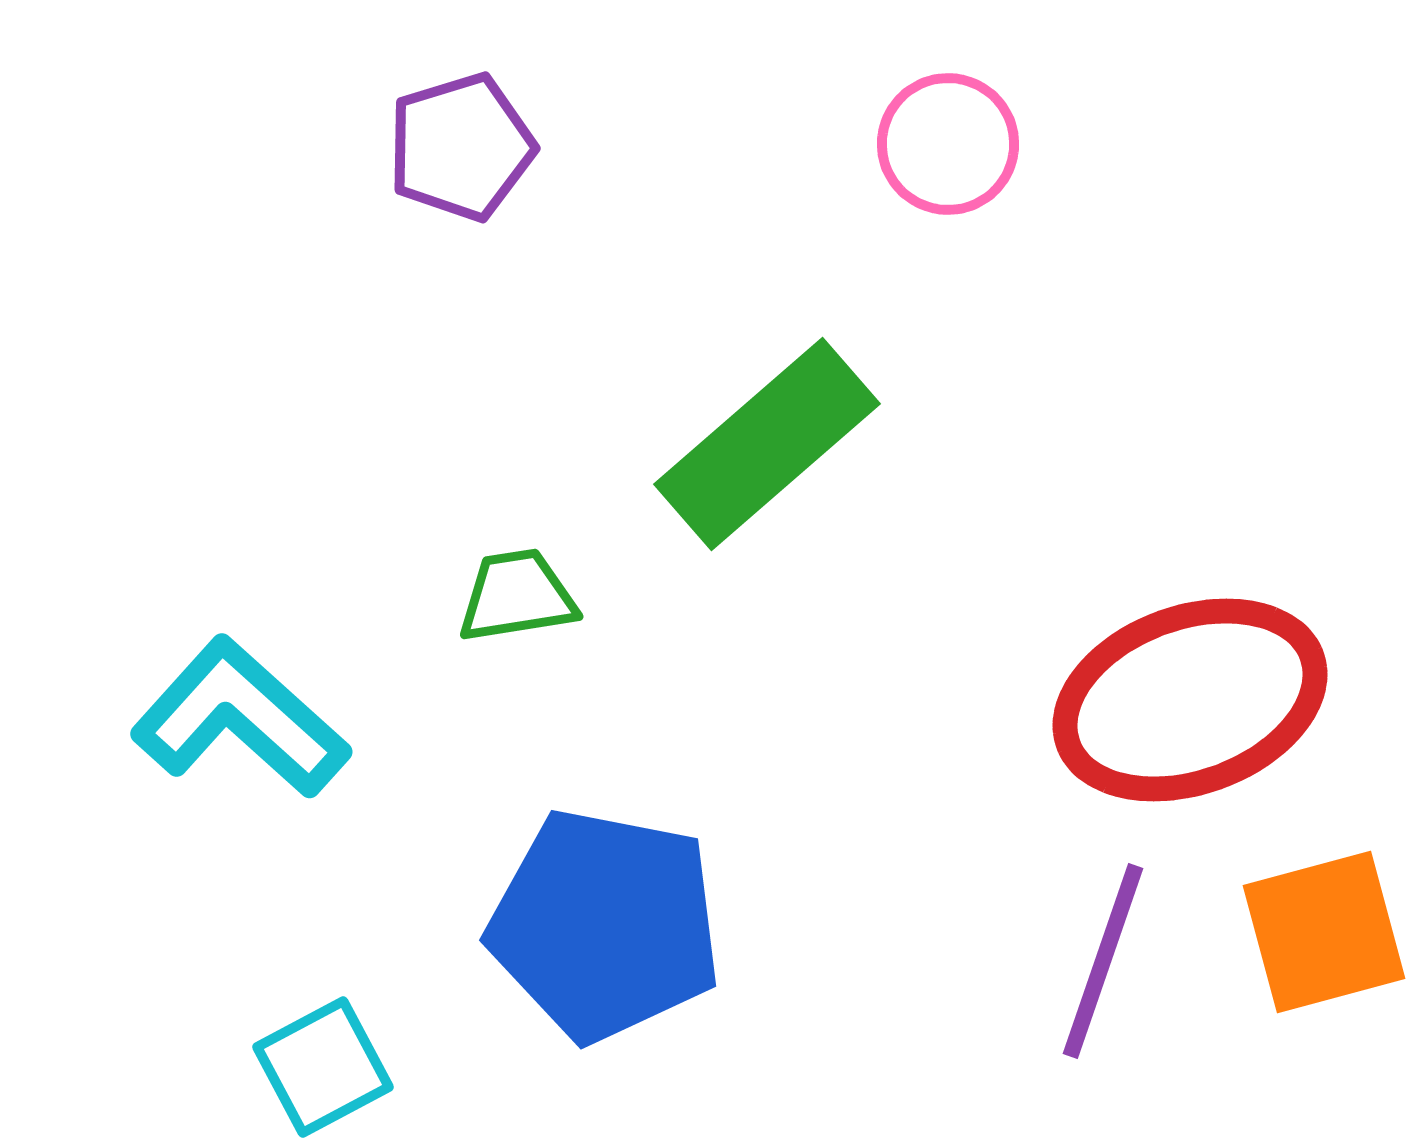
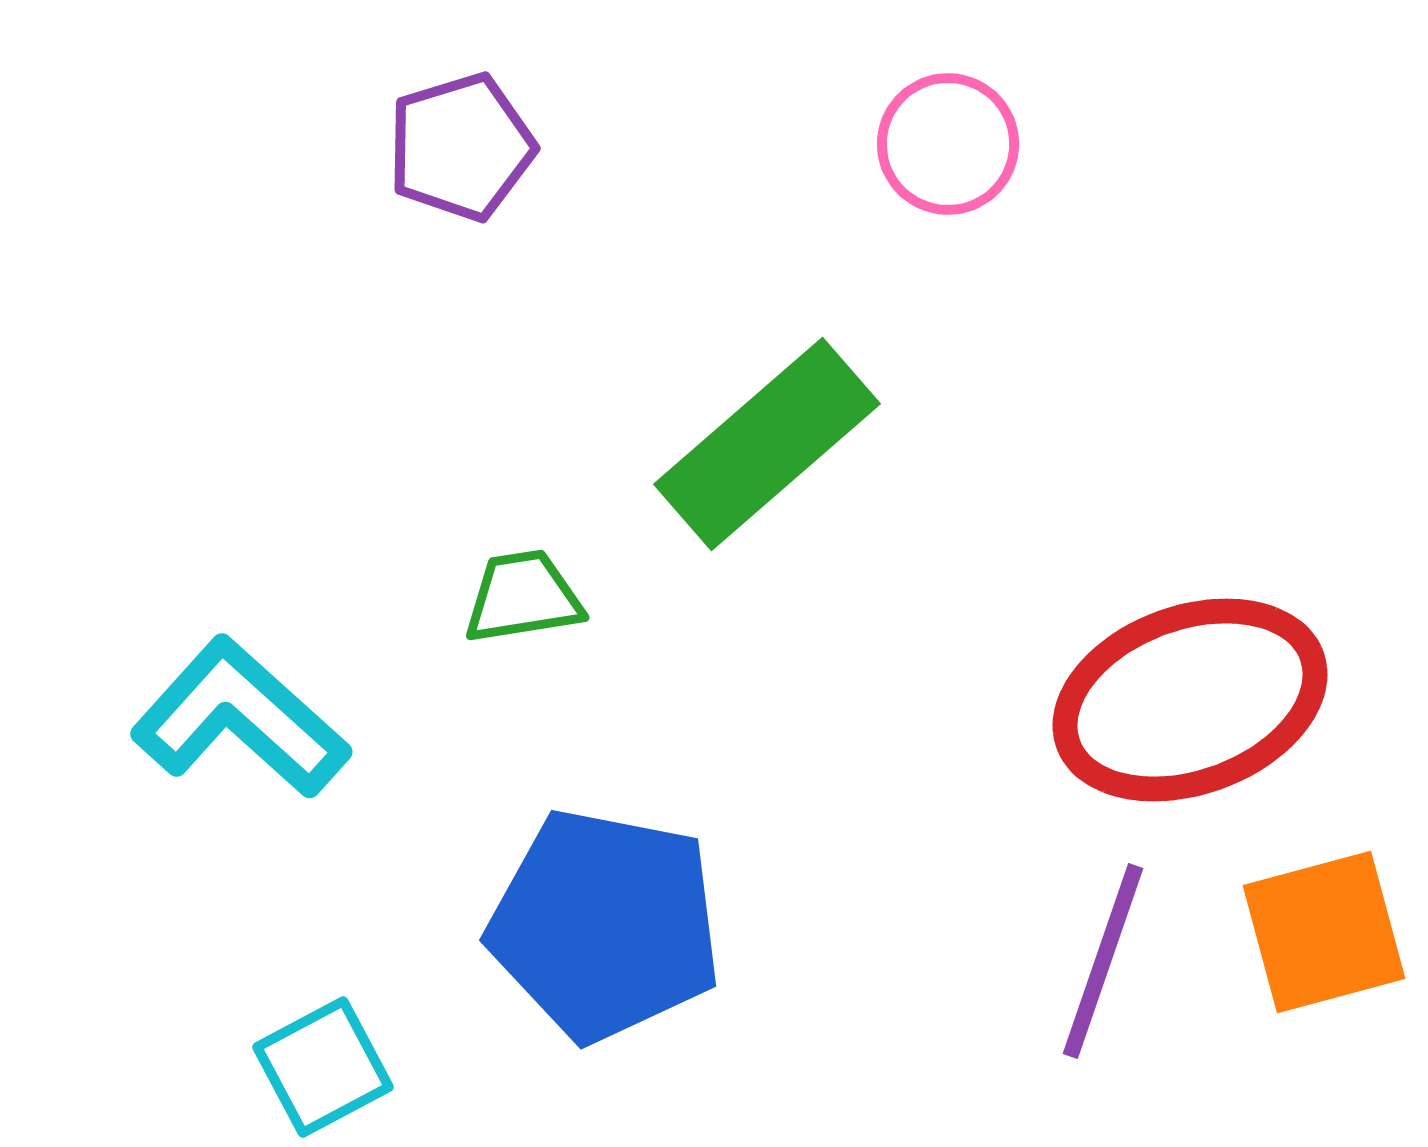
green trapezoid: moved 6 px right, 1 px down
